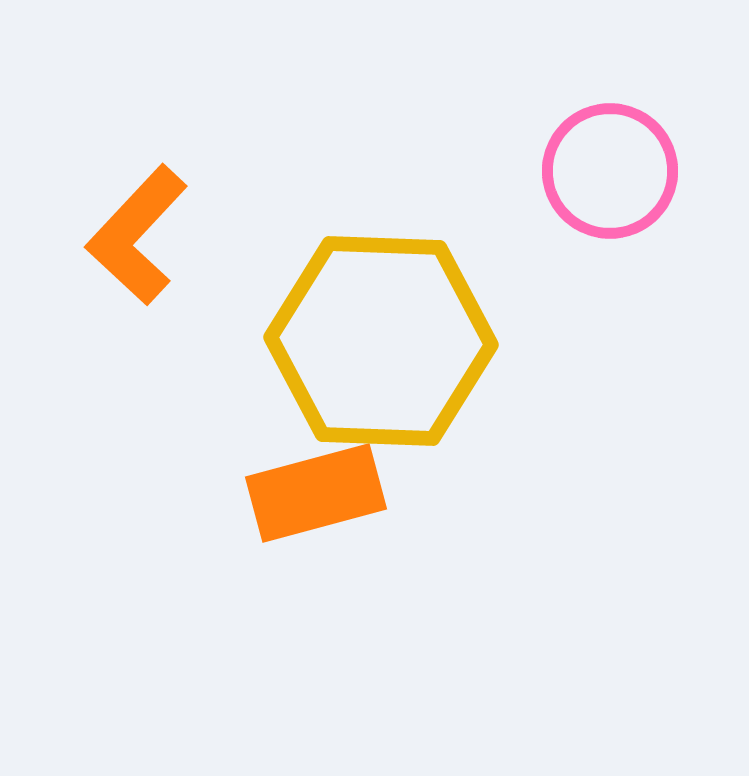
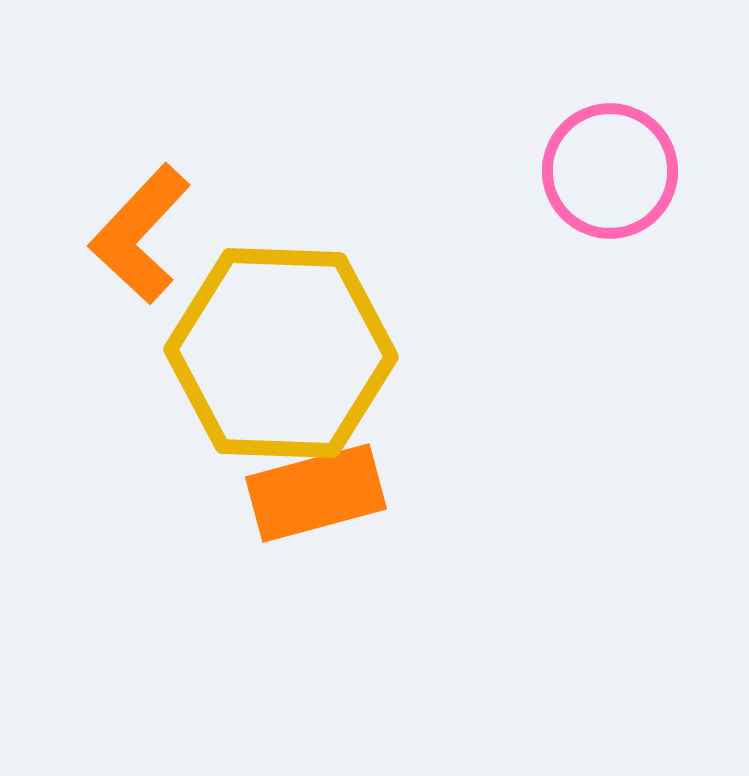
orange L-shape: moved 3 px right, 1 px up
yellow hexagon: moved 100 px left, 12 px down
